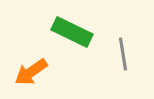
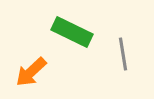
orange arrow: rotated 8 degrees counterclockwise
